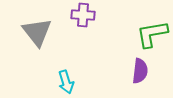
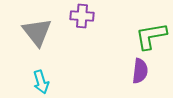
purple cross: moved 1 px left, 1 px down
green L-shape: moved 1 px left, 2 px down
cyan arrow: moved 25 px left
